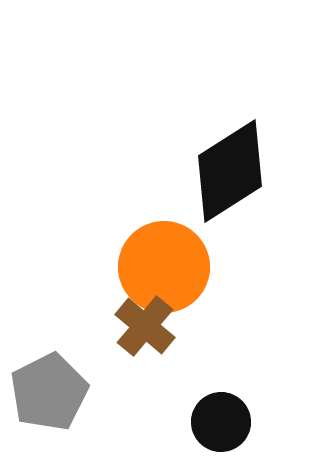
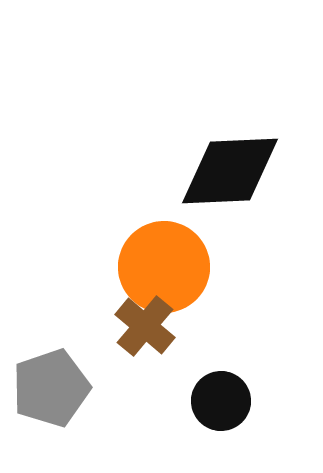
black diamond: rotated 30 degrees clockwise
gray pentagon: moved 2 px right, 4 px up; rotated 8 degrees clockwise
black circle: moved 21 px up
